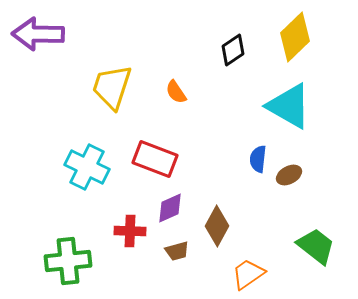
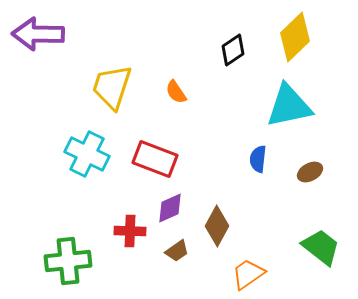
cyan triangle: rotated 42 degrees counterclockwise
cyan cross: moved 13 px up
brown ellipse: moved 21 px right, 3 px up
green trapezoid: moved 5 px right, 1 px down
brown trapezoid: rotated 20 degrees counterclockwise
